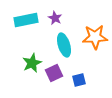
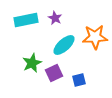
cyan ellipse: rotated 65 degrees clockwise
